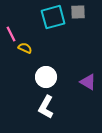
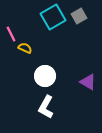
gray square: moved 1 px right, 4 px down; rotated 28 degrees counterclockwise
cyan square: rotated 15 degrees counterclockwise
white circle: moved 1 px left, 1 px up
